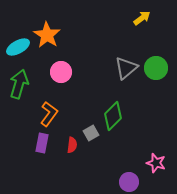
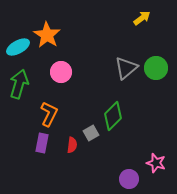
orange L-shape: rotated 10 degrees counterclockwise
purple circle: moved 3 px up
